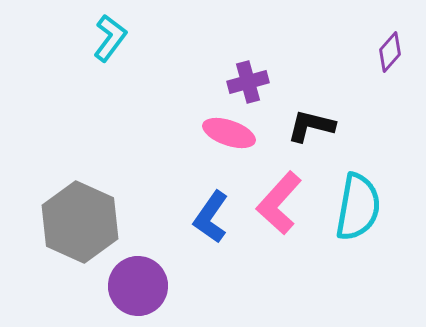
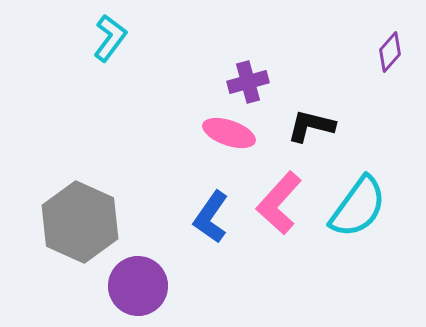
cyan semicircle: rotated 26 degrees clockwise
